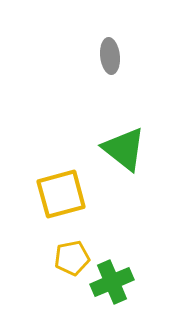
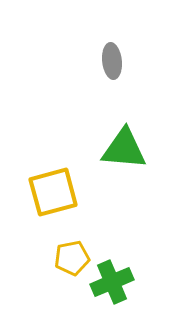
gray ellipse: moved 2 px right, 5 px down
green triangle: rotated 33 degrees counterclockwise
yellow square: moved 8 px left, 2 px up
